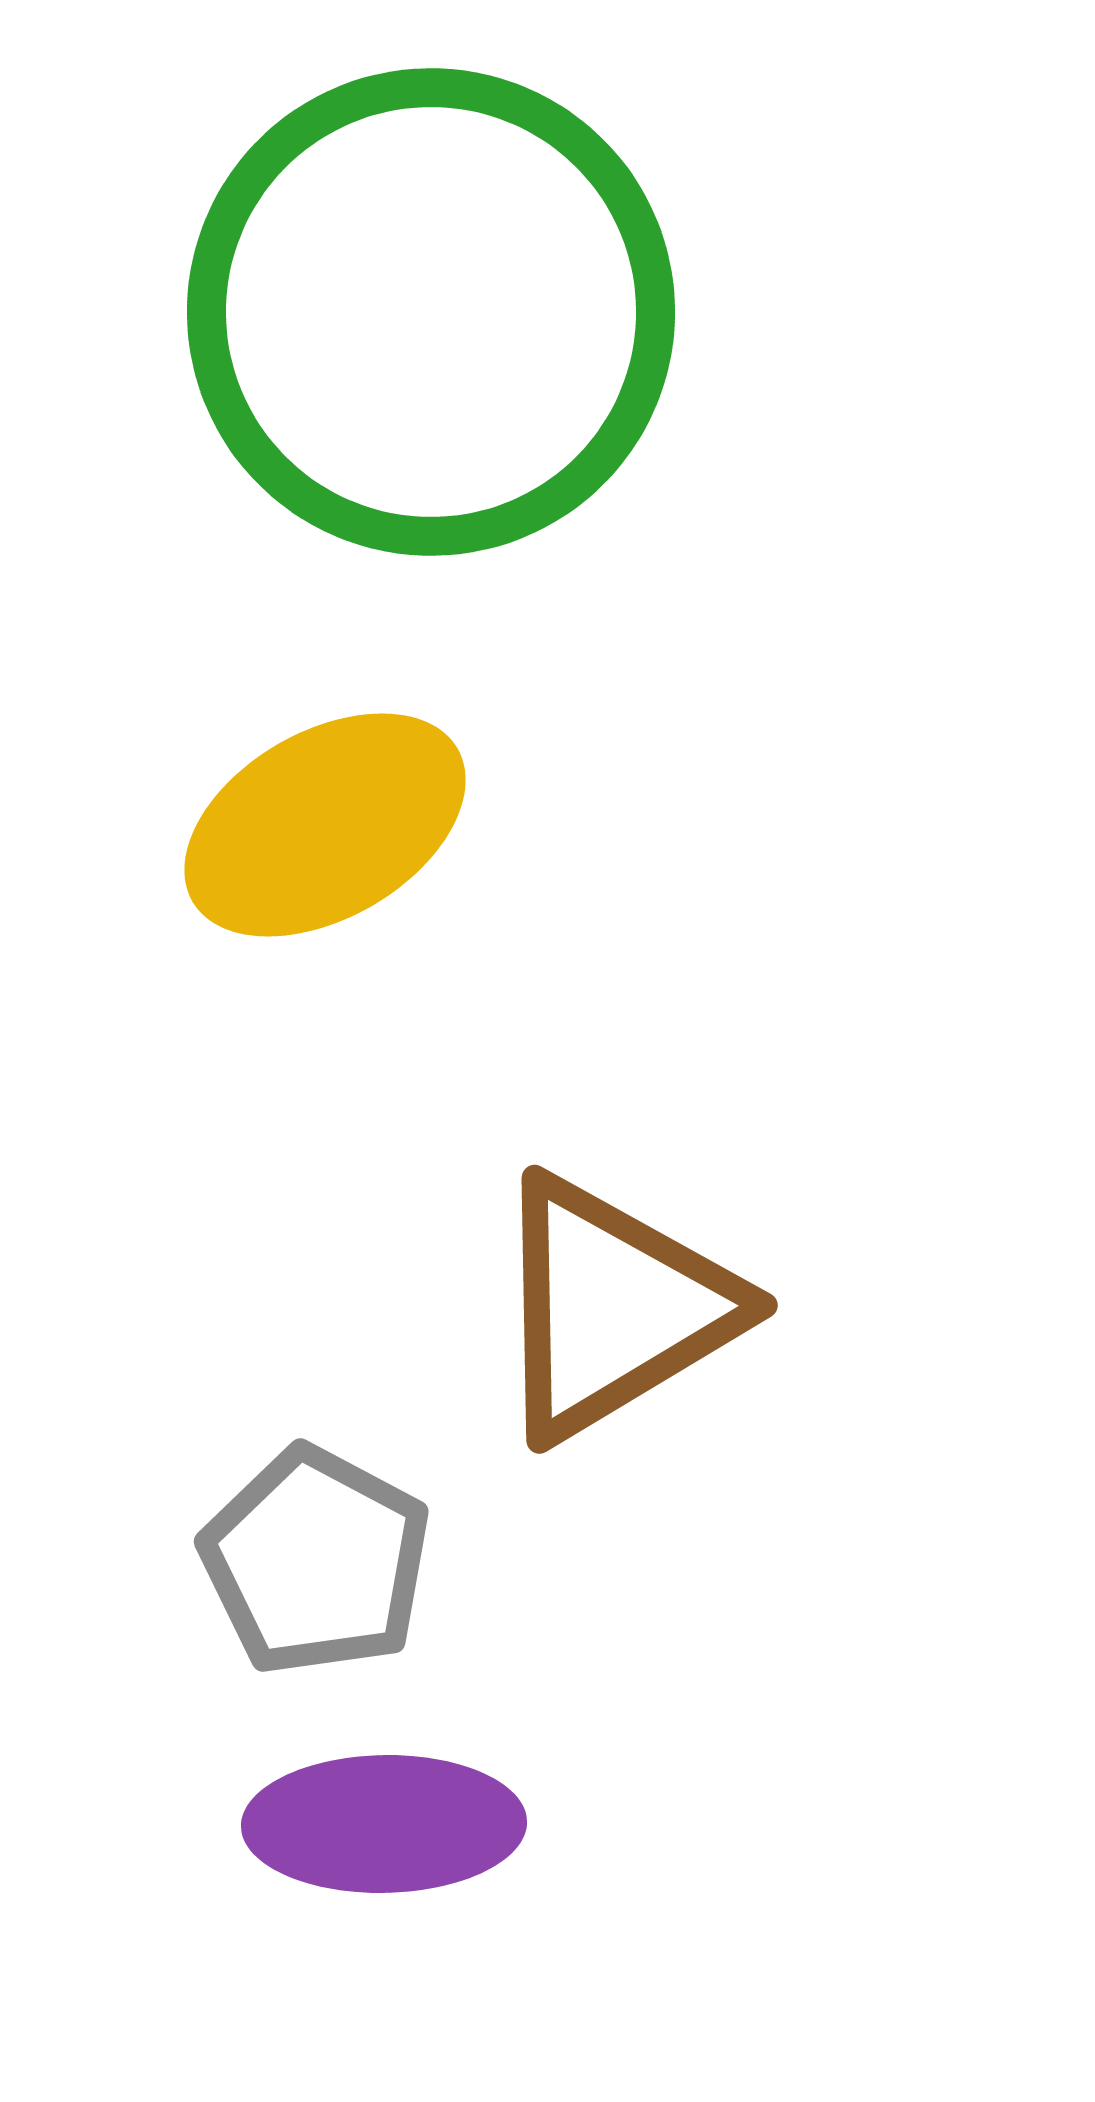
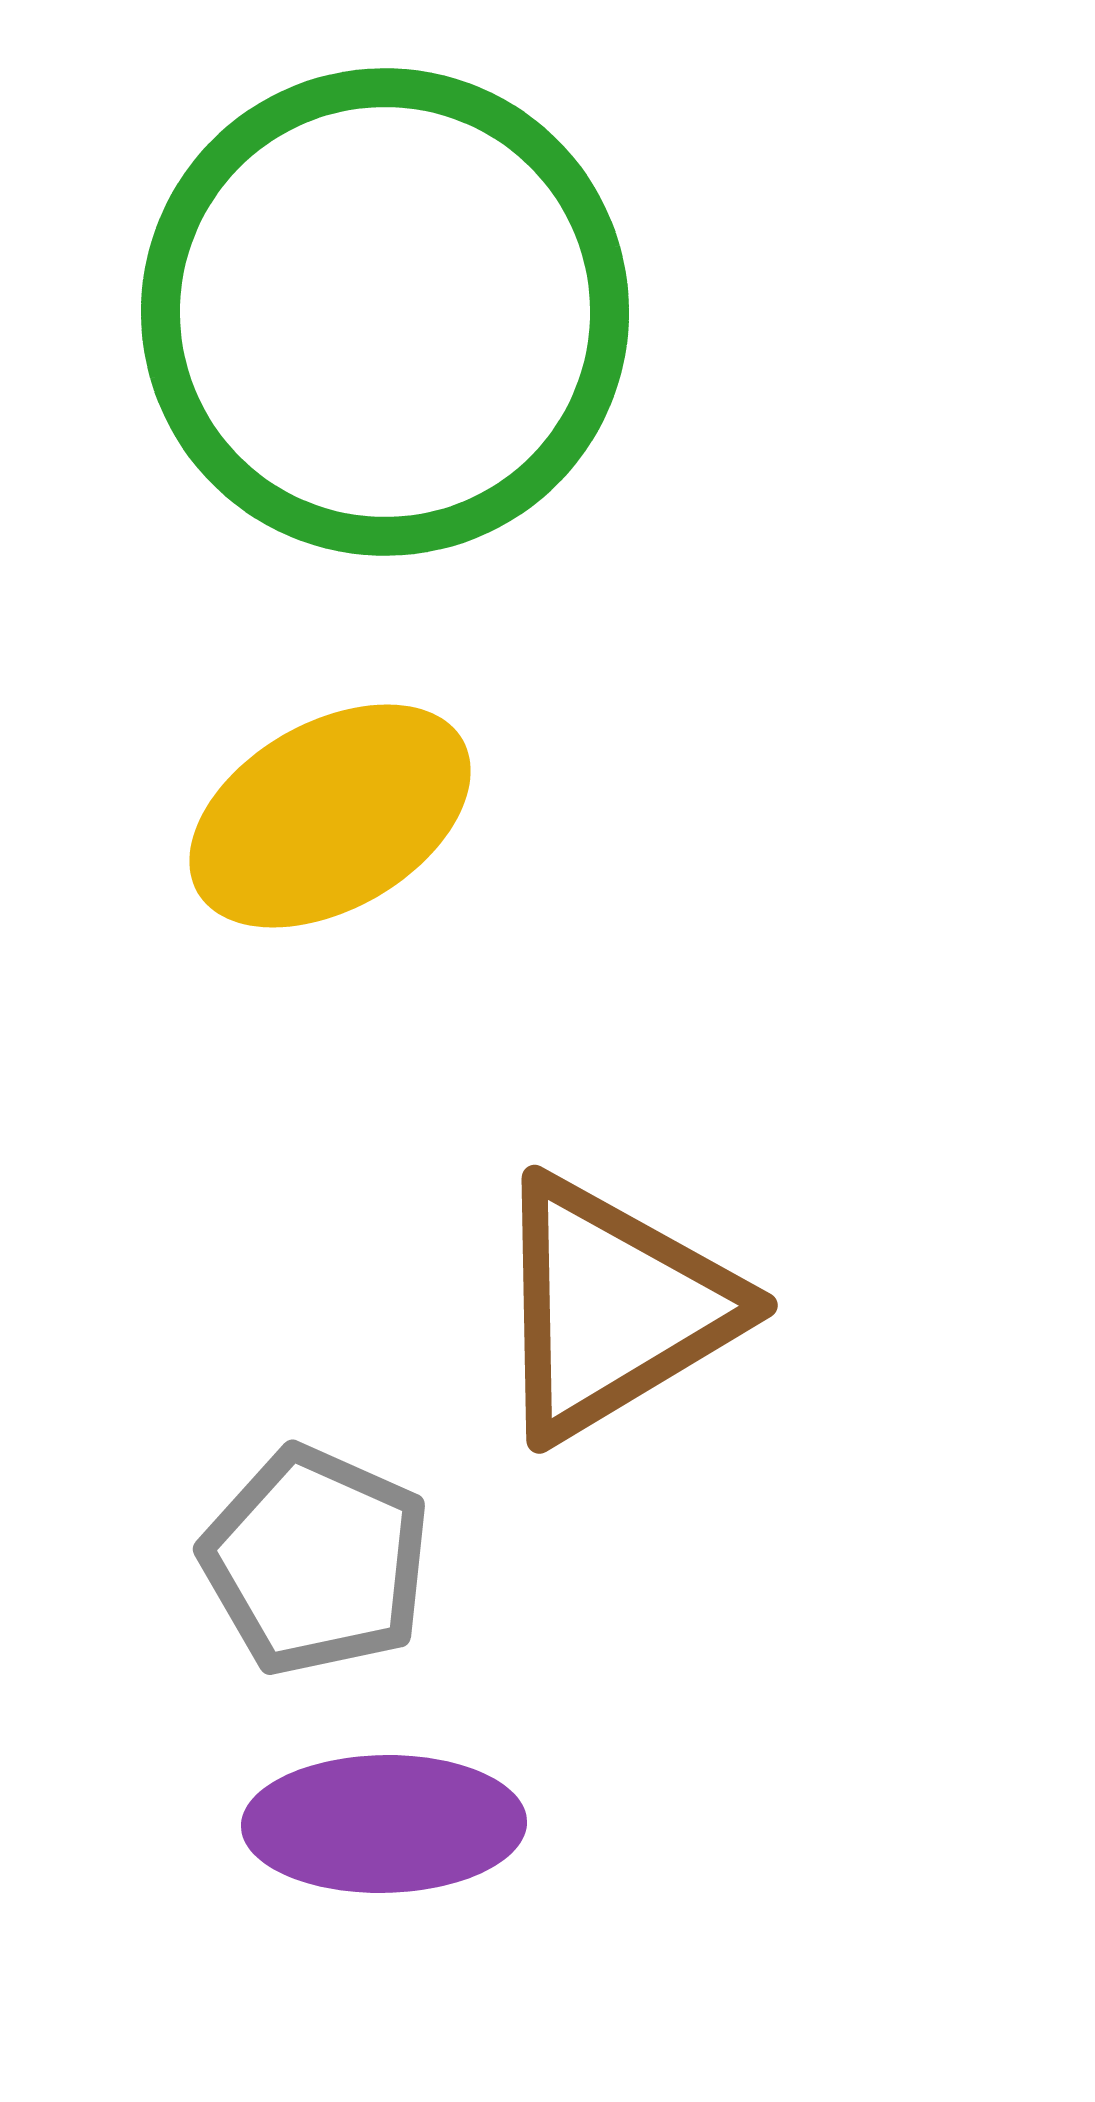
green circle: moved 46 px left
yellow ellipse: moved 5 px right, 9 px up
gray pentagon: rotated 4 degrees counterclockwise
